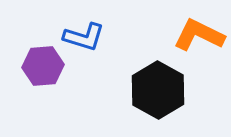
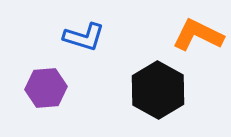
orange L-shape: moved 1 px left
purple hexagon: moved 3 px right, 22 px down
